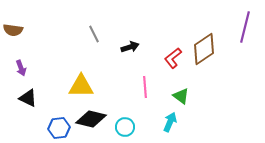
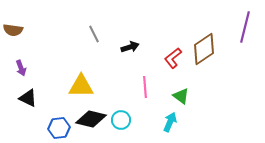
cyan circle: moved 4 px left, 7 px up
